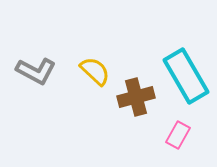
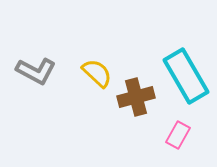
yellow semicircle: moved 2 px right, 2 px down
